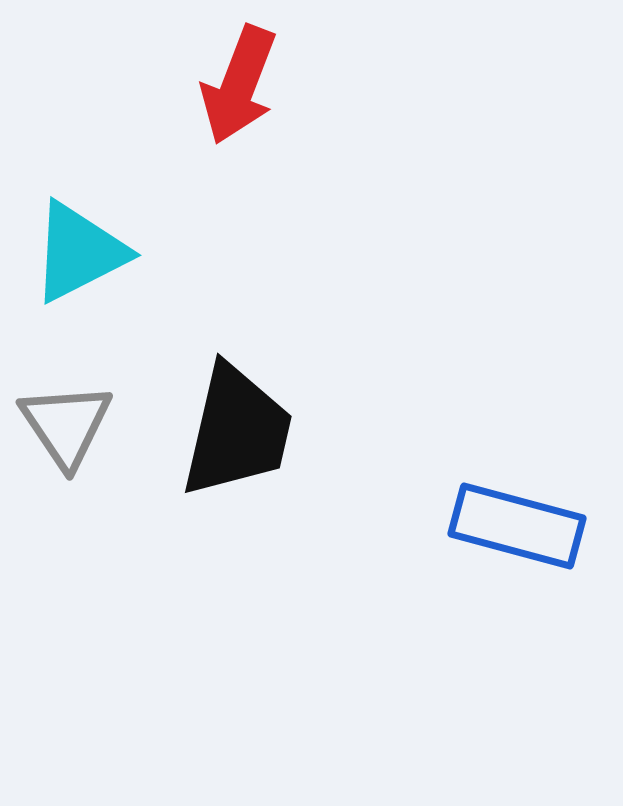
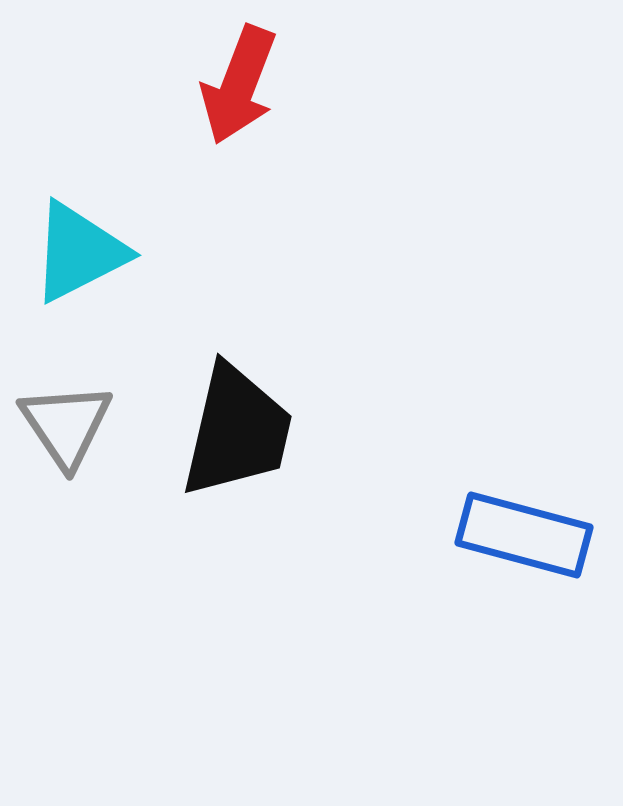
blue rectangle: moved 7 px right, 9 px down
